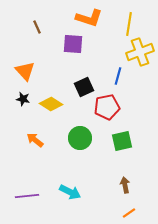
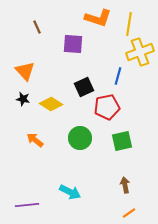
orange L-shape: moved 9 px right
purple line: moved 9 px down
